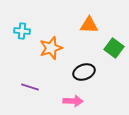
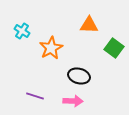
cyan cross: rotated 28 degrees clockwise
orange star: rotated 10 degrees counterclockwise
black ellipse: moved 5 px left, 4 px down; rotated 35 degrees clockwise
purple line: moved 5 px right, 9 px down
